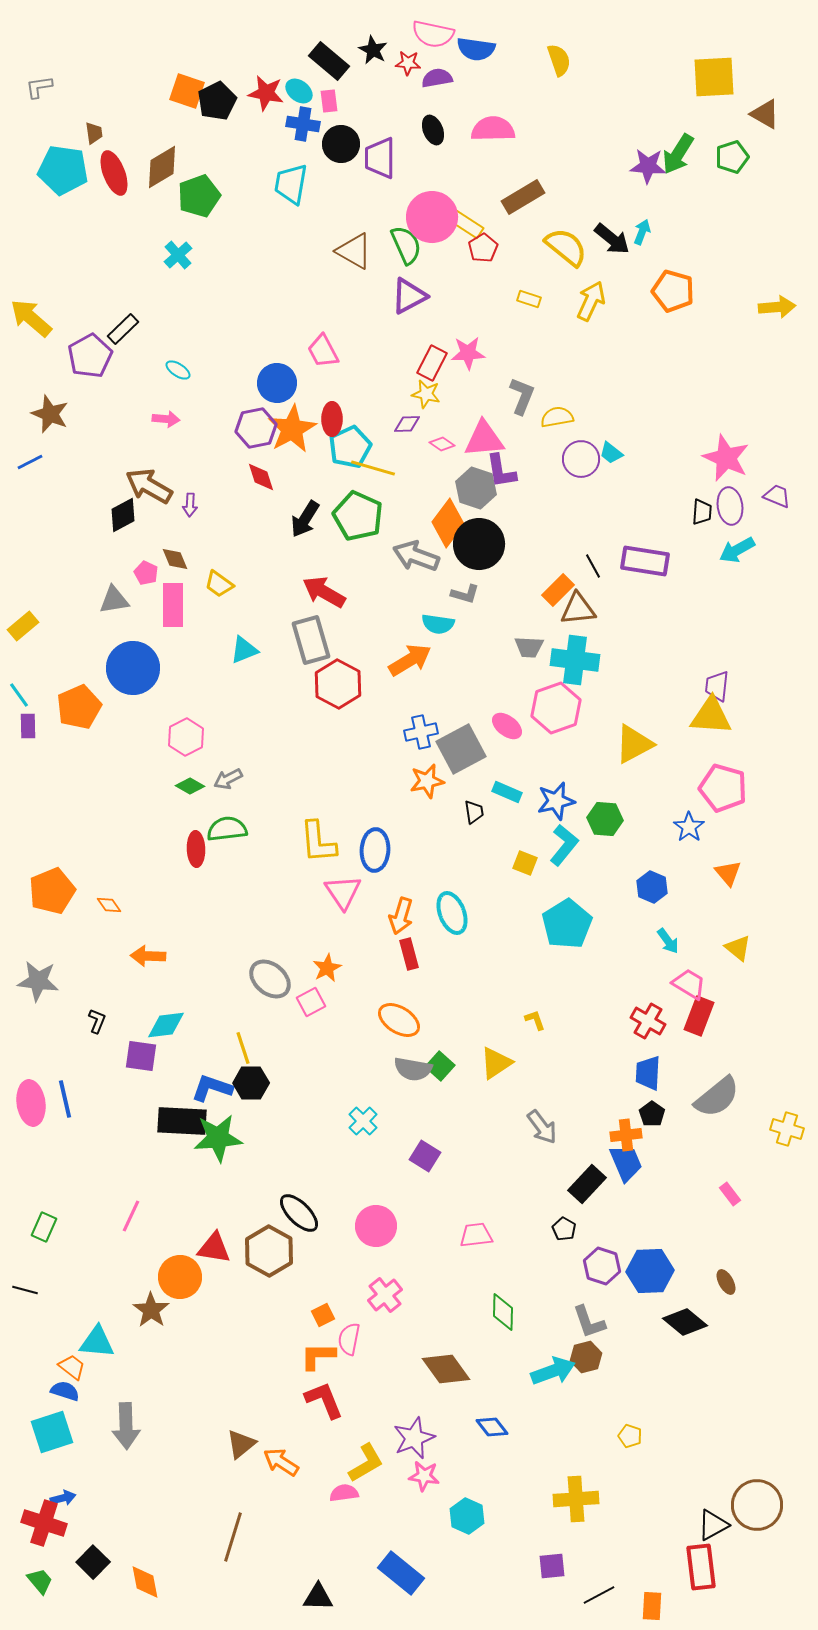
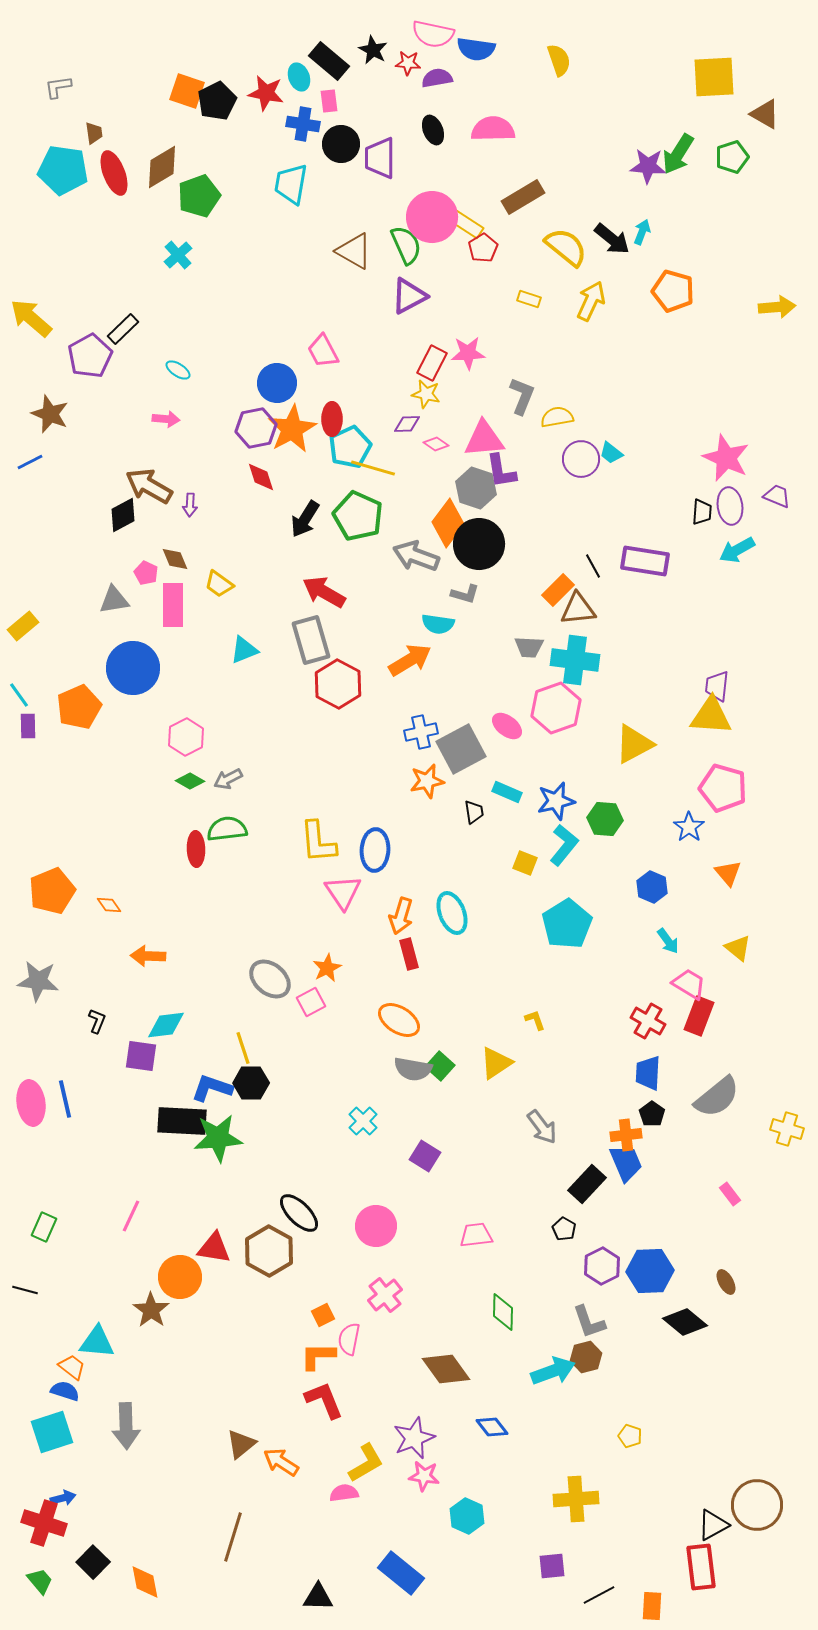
gray L-shape at (39, 87): moved 19 px right
cyan ellipse at (299, 91): moved 14 px up; rotated 32 degrees clockwise
pink diamond at (442, 444): moved 6 px left
green diamond at (190, 786): moved 5 px up
purple hexagon at (602, 1266): rotated 15 degrees clockwise
